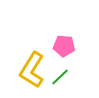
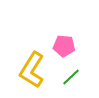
green line: moved 11 px right
